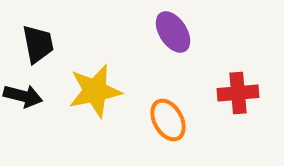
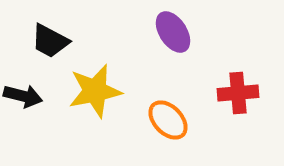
black trapezoid: moved 12 px right, 3 px up; rotated 129 degrees clockwise
orange ellipse: rotated 15 degrees counterclockwise
